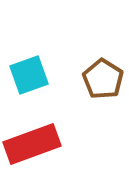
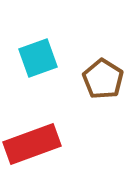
cyan square: moved 9 px right, 17 px up
